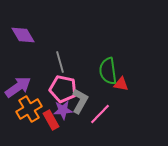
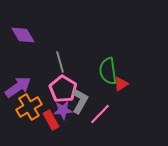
red triangle: rotated 42 degrees counterclockwise
pink pentagon: rotated 20 degrees clockwise
orange cross: moved 2 px up
